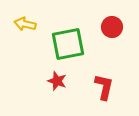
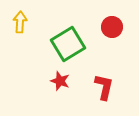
yellow arrow: moved 5 px left, 2 px up; rotated 80 degrees clockwise
green square: rotated 20 degrees counterclockwise
red star: moved 3 px right
